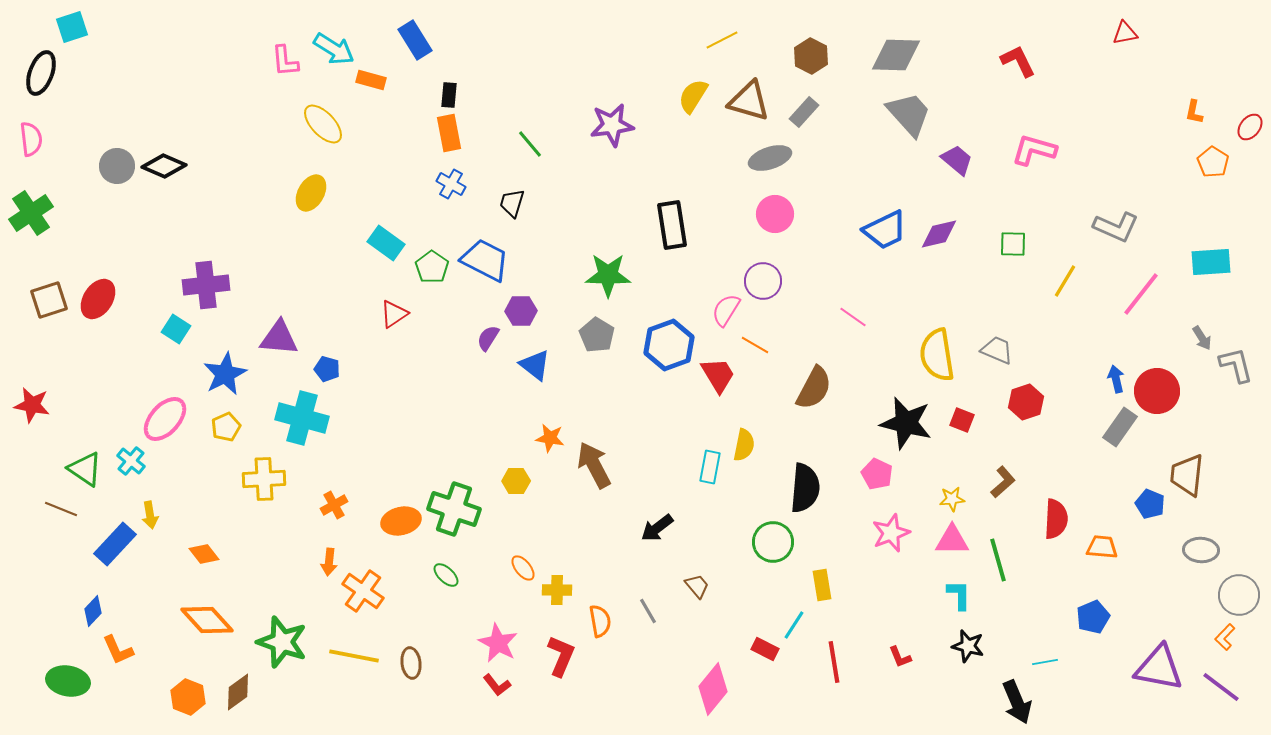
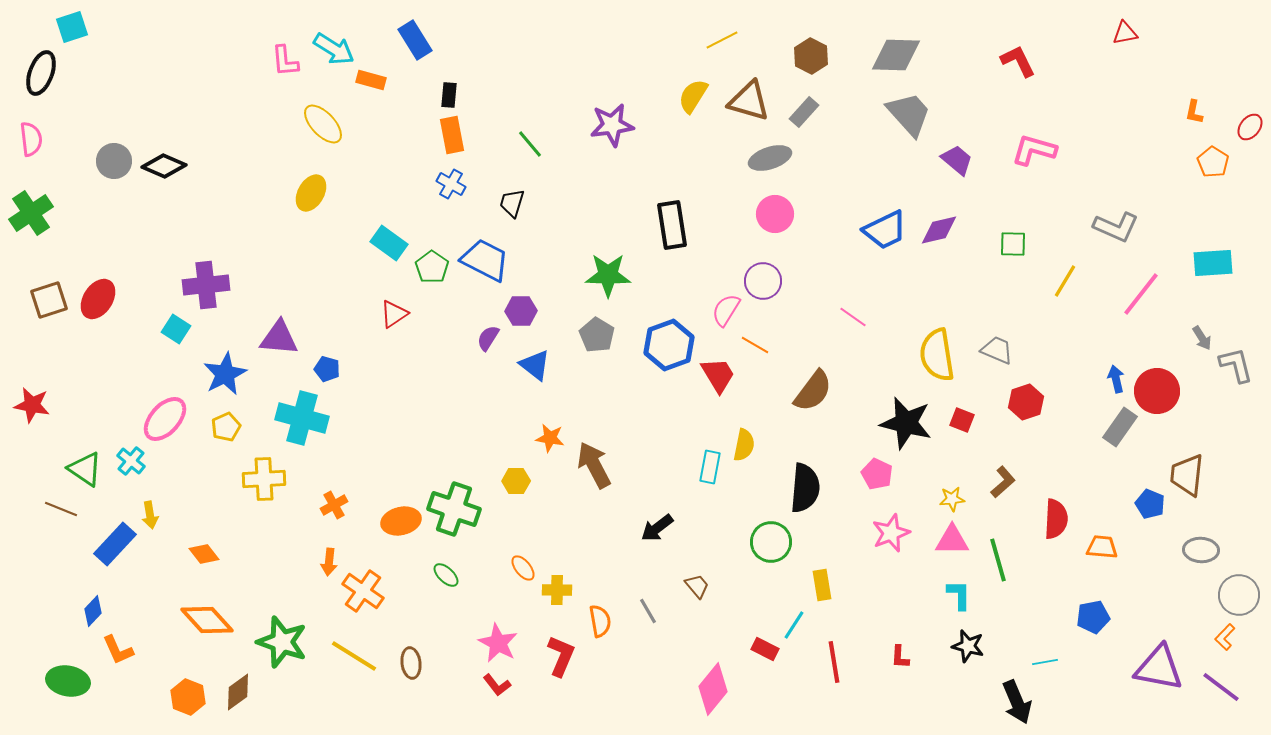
orange rectangle at (449, 133): moved 3 px right, 2 px down
gray circle at (117, 166): moved 3 px left, 5 px up
purple diamond at (939, 234): moved 4 px up
cyan rectangle at (386, 243): moved 3 px right
cyan rectangle at (1211, 262): moved 2 px right, 1 px down
brown semicircle at (814, 388): moved 1 px left, 3 px down; rotated 9 degrees clockwise
green circle at (773, 542): moved 2 px left
blue pentagon at (1093, 617): rotated 12 degrees clockwise
yellow line at (354, 656): rotated 21 degrees clockwise
red L-shape at (900, 657): rotated 25 degrees clockwise
